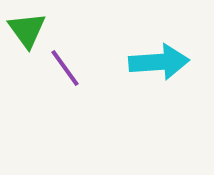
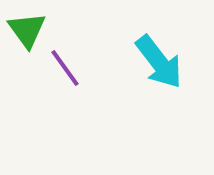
cyan arrow: rotated 56 degrees clockwise
